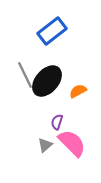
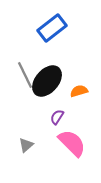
blue rectangle: moved 3 px up
orange semicircle: moved 1 px right; rotated 12 degrees clockwise
purple semicircle: moved 5 px up; rotated 14 degrees clockwise
gray triangle: moved 19 px left
